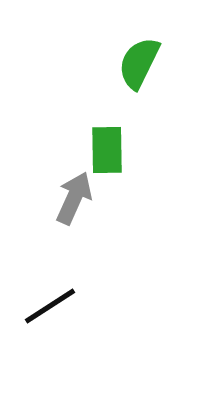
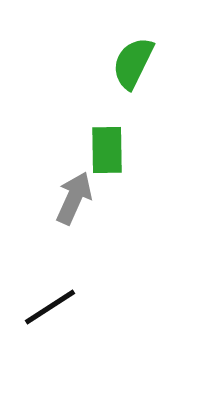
green semicircle: moved 6 px left
black line: moved 1 px down
